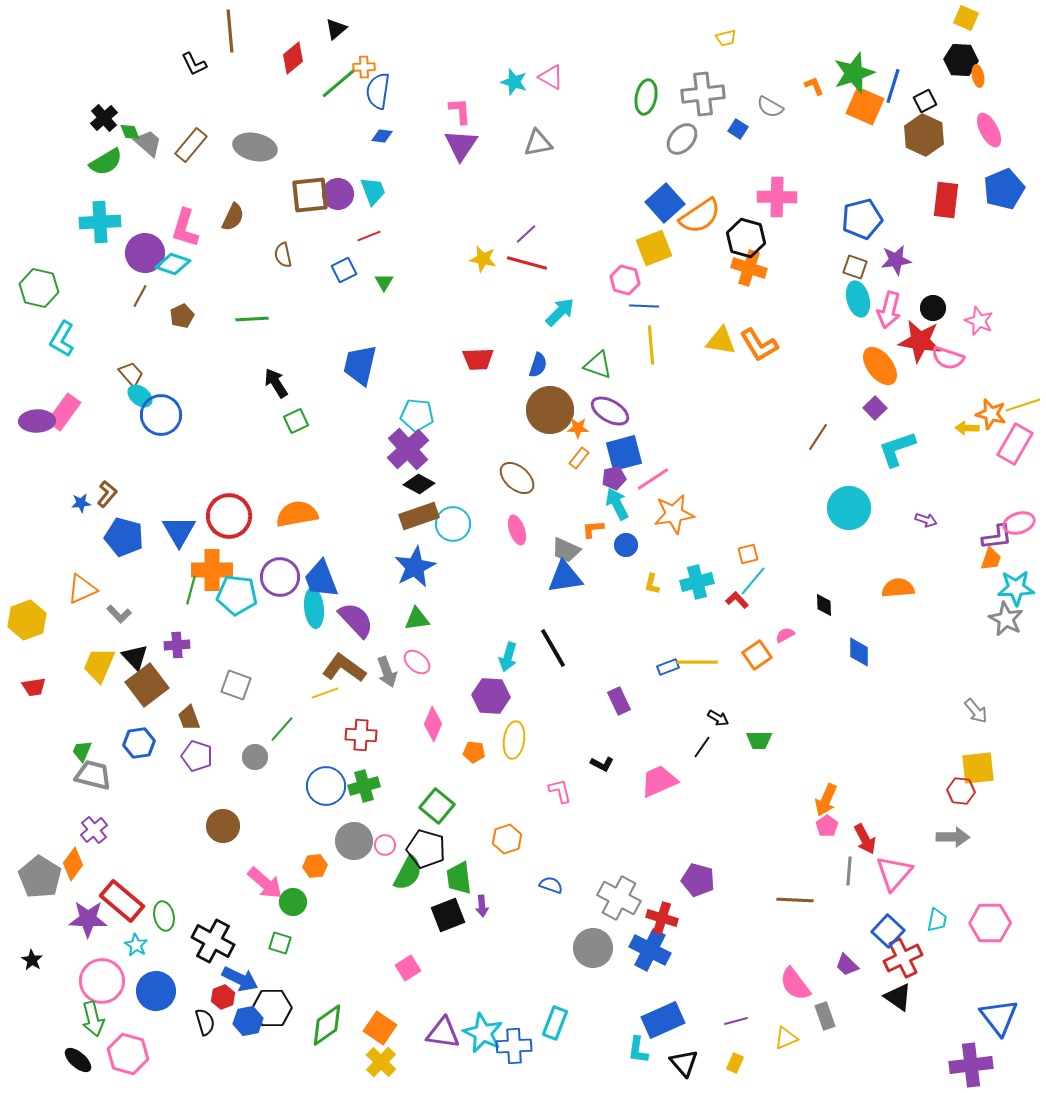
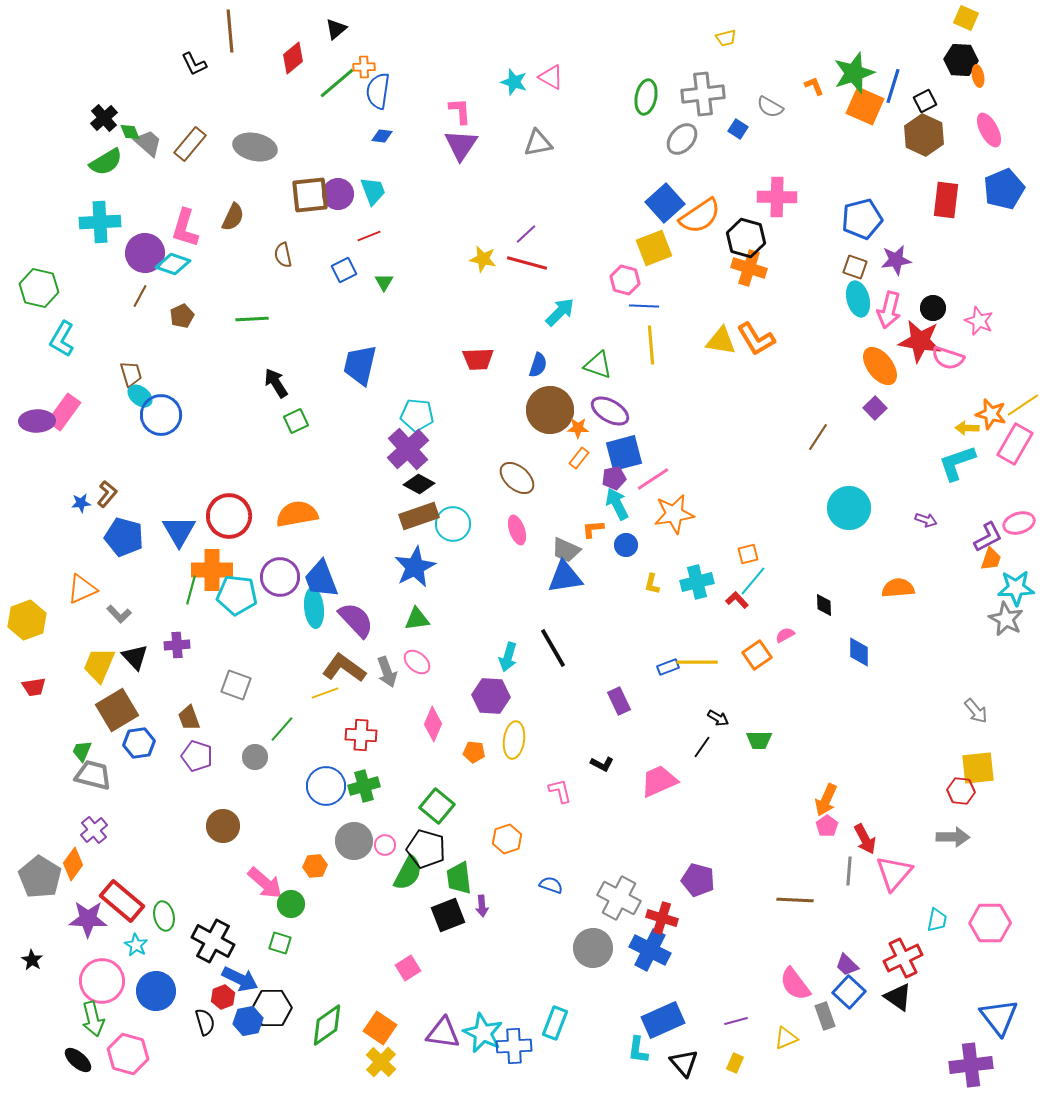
green line at (339, 83): moved 2 px left
brown rectangle at (191, 145): moved 1 px left, 1 px up
orange L-shape at (759, 345): moved 3 px left, 6 px up
brown trapezoid at (131, 374): rotated 24 degrees clockwise
yellow line at (1023, 405): rotated 16 degrees counterclockwise
cyan L-shape at (897, 449): moved 60 px right, 14 px down
purple L-shape at (997, 537): moved 9 px left; rotated 20 degrees counterclockwise
brown square at (147, 685): moved 30 px left, 25 px down; rotated 6 degrees clockwise
green circle at (293, 902): moved 2 px left, 2 px down
blue square at (888, 931): moved 39 px left, 61 px down
